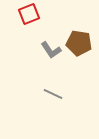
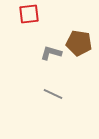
red square: rotated 15 degrees clockwise
gray L-shape: moved 3 px down; rotated 140 degrees clockwise
